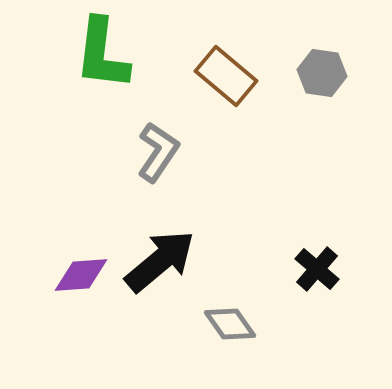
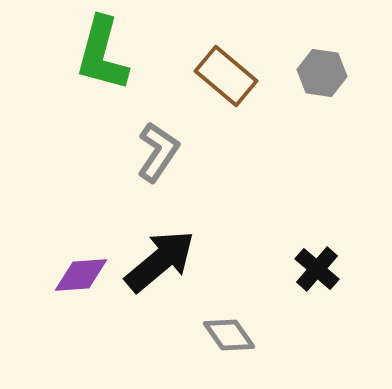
green L-shape: rotated 8 degrees clockwise
gray diamond: moved 1 px left, 11 px down
